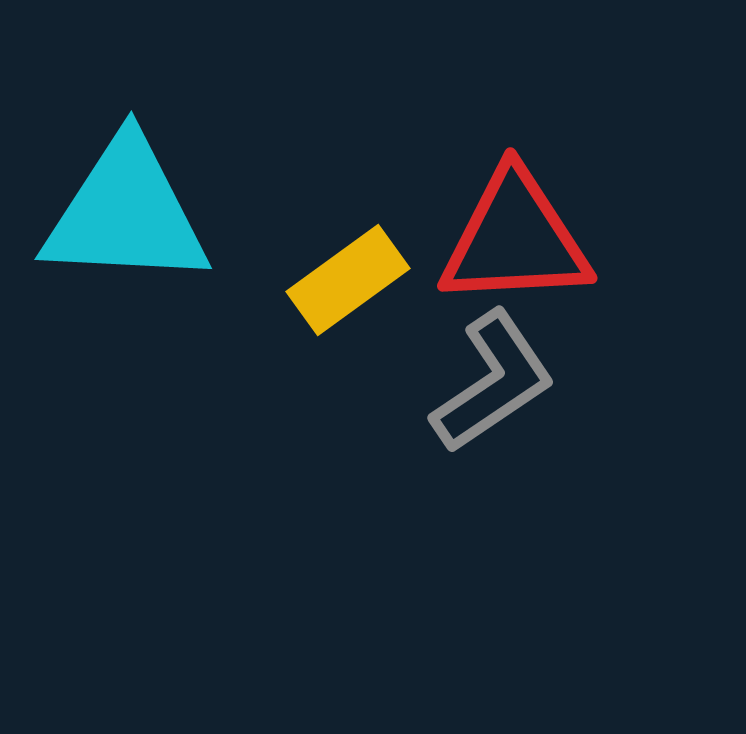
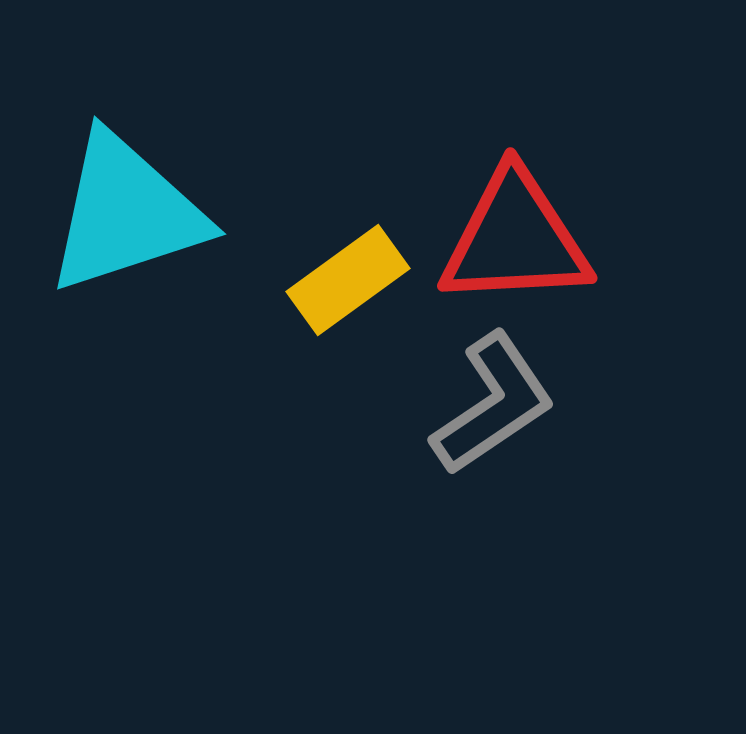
cyan triangle: rotated 21 degrees counterclockwise
gray L-shape: moved 22 px down
